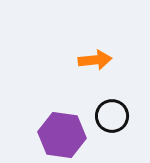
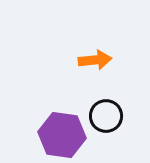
black circle: moved 6 px left
